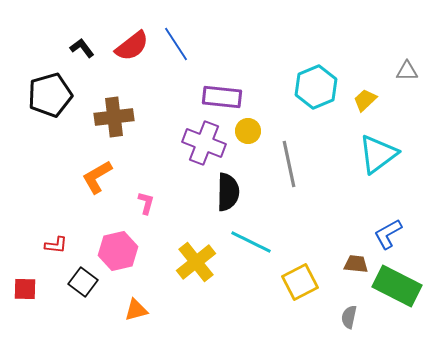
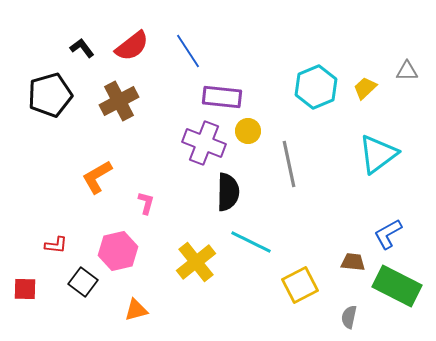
blue line: moved 12 px right, 7 px down
yellow trapezoid: moved 12 px up
brown cross: moved 5 px right, 16 px up; rotated 21 degrees counterclockwise
brown trapezoid: moved 3 px left, 2 px up
yellow square: moved 3 px down
